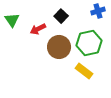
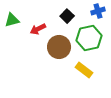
black square: moved 6 px right
green triangle: rotated 49 degrees clockwise
green hexagon: moved 5 px up
yellow rectangle: moved 1 px up
